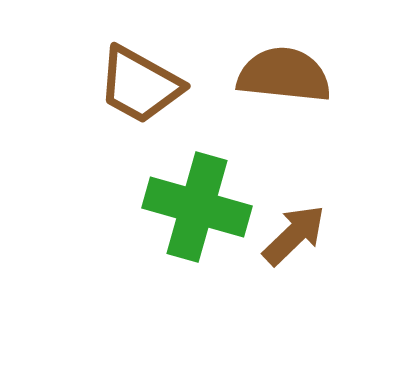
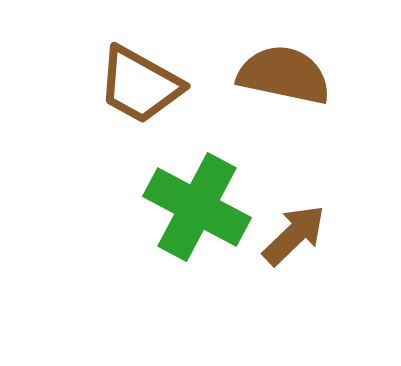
brown semicircle: rotated 6 degrees clockwise
green cross: rotated 12 degrees clockwise
